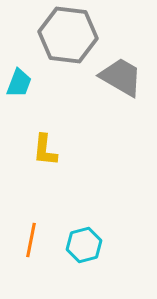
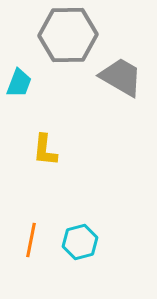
gray hexagon: rotated 8 degrees counterclockwise
cyan hexagon: moved 4 px left, 3 px up
